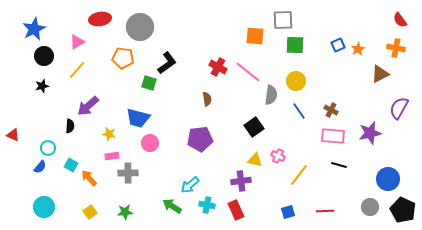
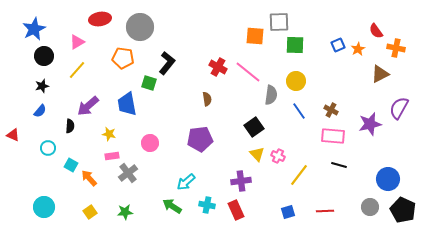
gray square at (283, 20): moved 4 px left, 2 px down
red semicircle at (400, 20): moved 24 px left, 11 px down
black L-shape at (167, 63): rotated 15 degrees counterclockwise
blue trapezoid at (138, 118): moved 11 px left, 14 px up; rotated 65 degrees clockwise
purple star at (370, 133): moved 9 px up
yellow triangle at (255, 160): moved 2 px right, 6 px up; rotated 35 degrees clockwise
blue semicircle at (40, 167): moved 56 px up
gray cross at (128, 173): rotated 36 degrees counterclockwise
cyan arrow at (190, 185): moved 4 px left, 3 px up
